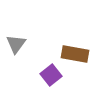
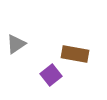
gray triangle: rotated 20 degrees clockwise
